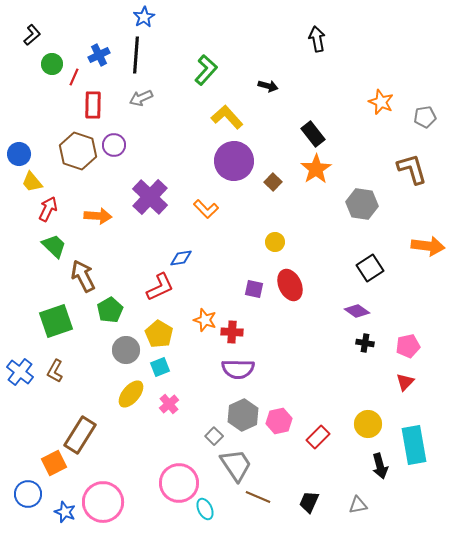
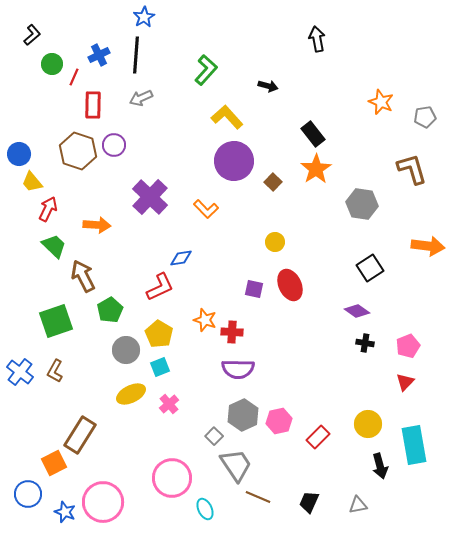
orange arrow at (98, 216): moved 1 px left, 9 px down
pink pentagon at (408, 346): rotated 10 degrees counterclockwise
yellow ellipse at (131, 394): rotated 24 degrees clockwise
pink circle at (179, 483): moved 7 px left, 5 px up
